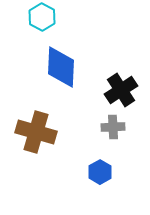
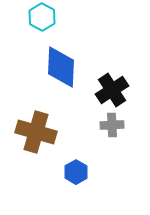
black cross: moved 9 px left
gray cross: moved 1 px left, 2 px up
blue hexagon: moved 24 px left
